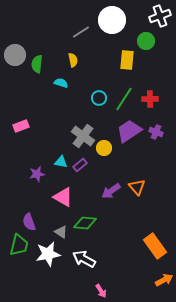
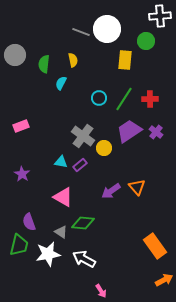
white cross: rotated 15 degrees clockwise
white circle: moved 5 px left, 9 px down
gray line: rotated 54 degrees clockwise
yellow rectangle: moved 2 px left
green semicircle: moved 7 px right
cyan semicircle: rotated 80 degrees counterclockwise
purple cross: rotated 16 degrees clockwise
purple star: moved 15 px left; rotated 28 degrees counterclockwise
green diamond: moved 2 px left
